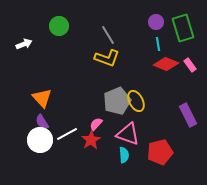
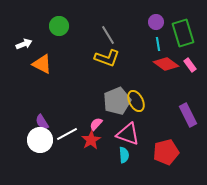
green rectangle: moved 5 px down
red diamond: rotated 15 degrees clockwise
orange triangle: moved 34 px up; rotated 20 degrees counterclockwise
red pentagon: moved 6 px right
